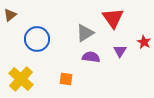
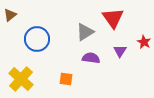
gray triangle: moved 1 px up
purple semicircle: moved 1 px down
